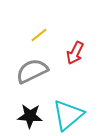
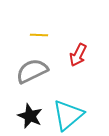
yellow line: rotated 42 degrees clockwise
red arrow: moved 3 px right, 2 px down
black star: rotated 20 degrees clockwise
